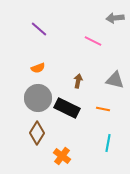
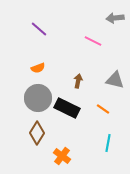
orange line: rotated 24 degrees clockwise
